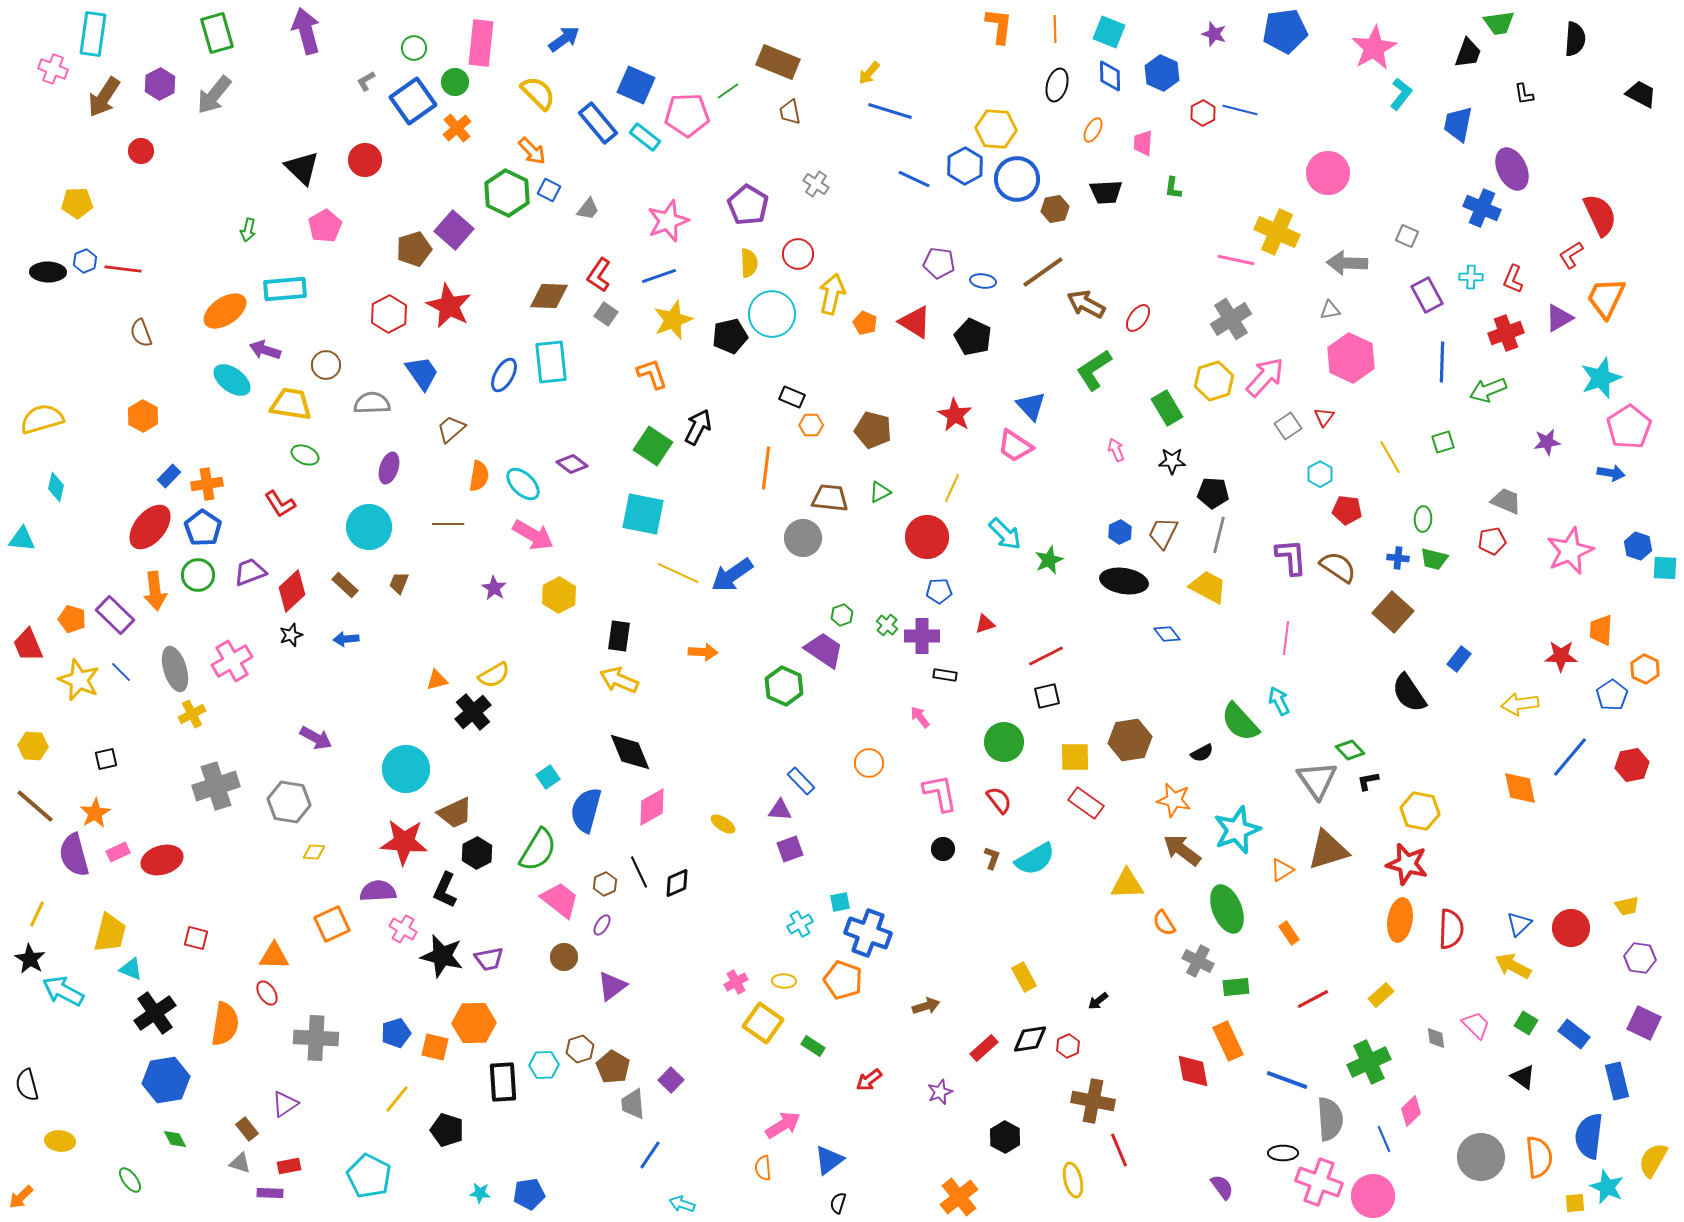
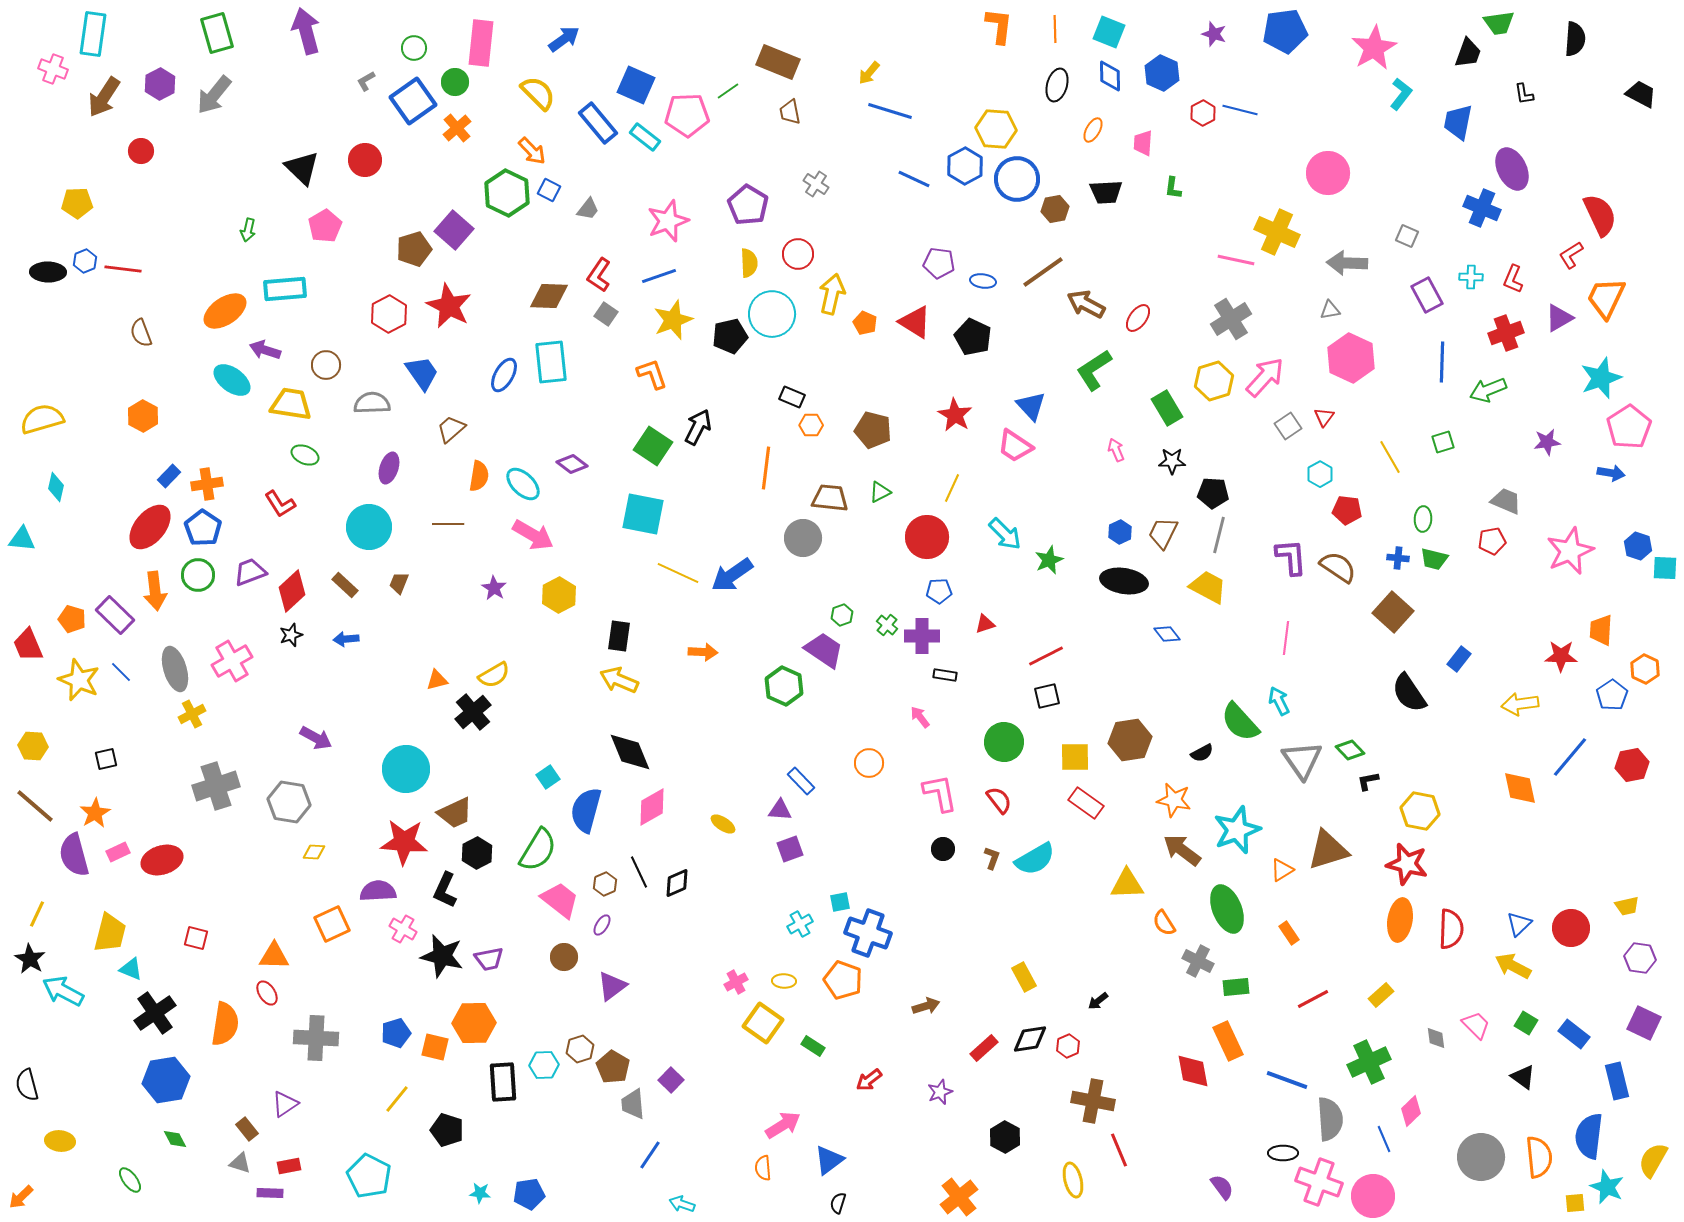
blue trapezoid at (1458, 124): moved 2 px up
gray triangle at (1317, 780): moved 15 px left, 20 px up
